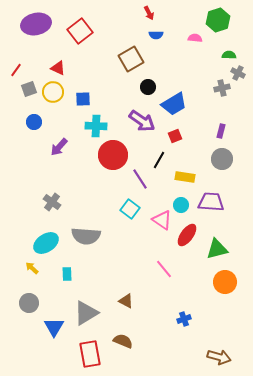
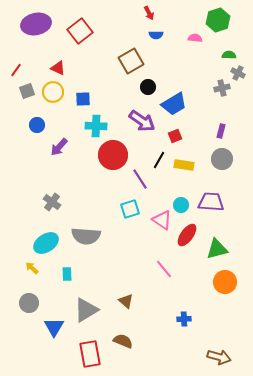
brown square at (131, 59): moved 2 px down
gray square at (29, 89): moved 2 px left, 2 px down
blue circle at (34, 122): moved 3 px right, 3 px down
yellow rectangle at (185, 177): moved 1 px left, 12 px up
cyan square at (130, 209): rotated 36 degrees clockwise
brown triangle at (126, 301): rotated 14 degrees clockwise
gray triangle at (86, 313): moved 3 px up
blue cross at (184, 319): rotated 16 degrees clockwise
